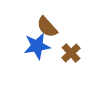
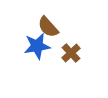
brown semicircle: moved 1 px right
